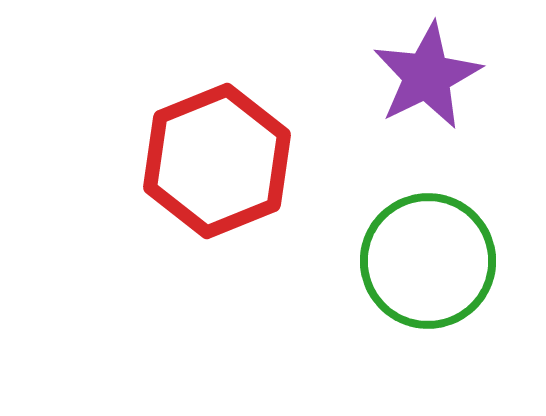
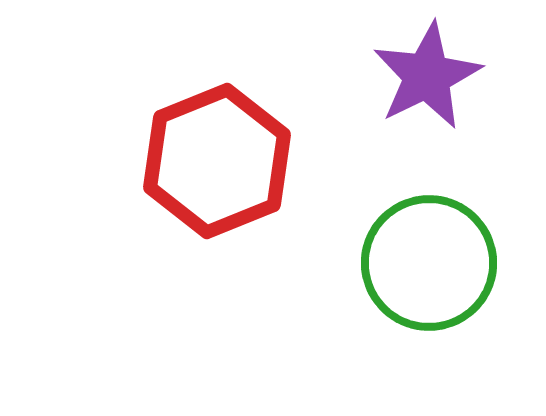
green circle: moved 1 px right, 2 px down
